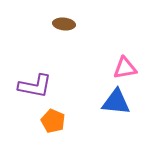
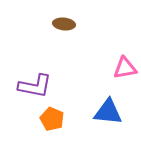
blue triangle: moved 8 px left, 10 px down
orange pentagon: moved 1 px left, 2 px up
